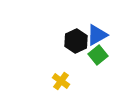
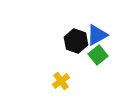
black hexagon: rotated 15 degrees counterclockwise
yellow cross: rotated 18 degrees clockwise
